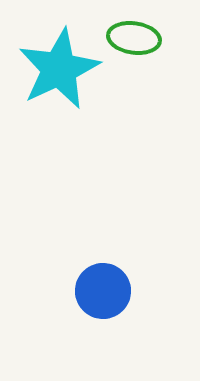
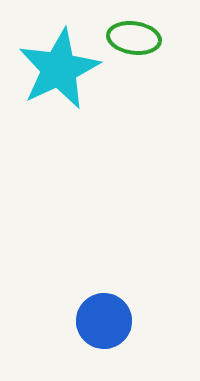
blue circle: moved 1 px right, 30 px down
